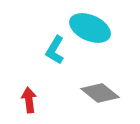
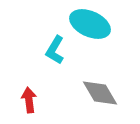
cyan ellipse: moved 4 px up
gray diamond: rotated 21 degrees clockwise
